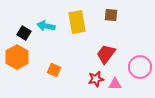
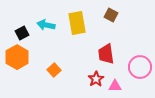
brown square: rotated 24 degrees clockwise
yellow rectangle: moved 1 px down
cyan arrow: moved 1 px up
black square: moved 2 px left; rotated 32 degrees clockwise
red trapezoid: rotated 45 degrees counterclockwise
orange square: rotated 24 degrees clockwise
red star: rotated 21 degrees counterclockwise
pink triangle: moved 2 px down
